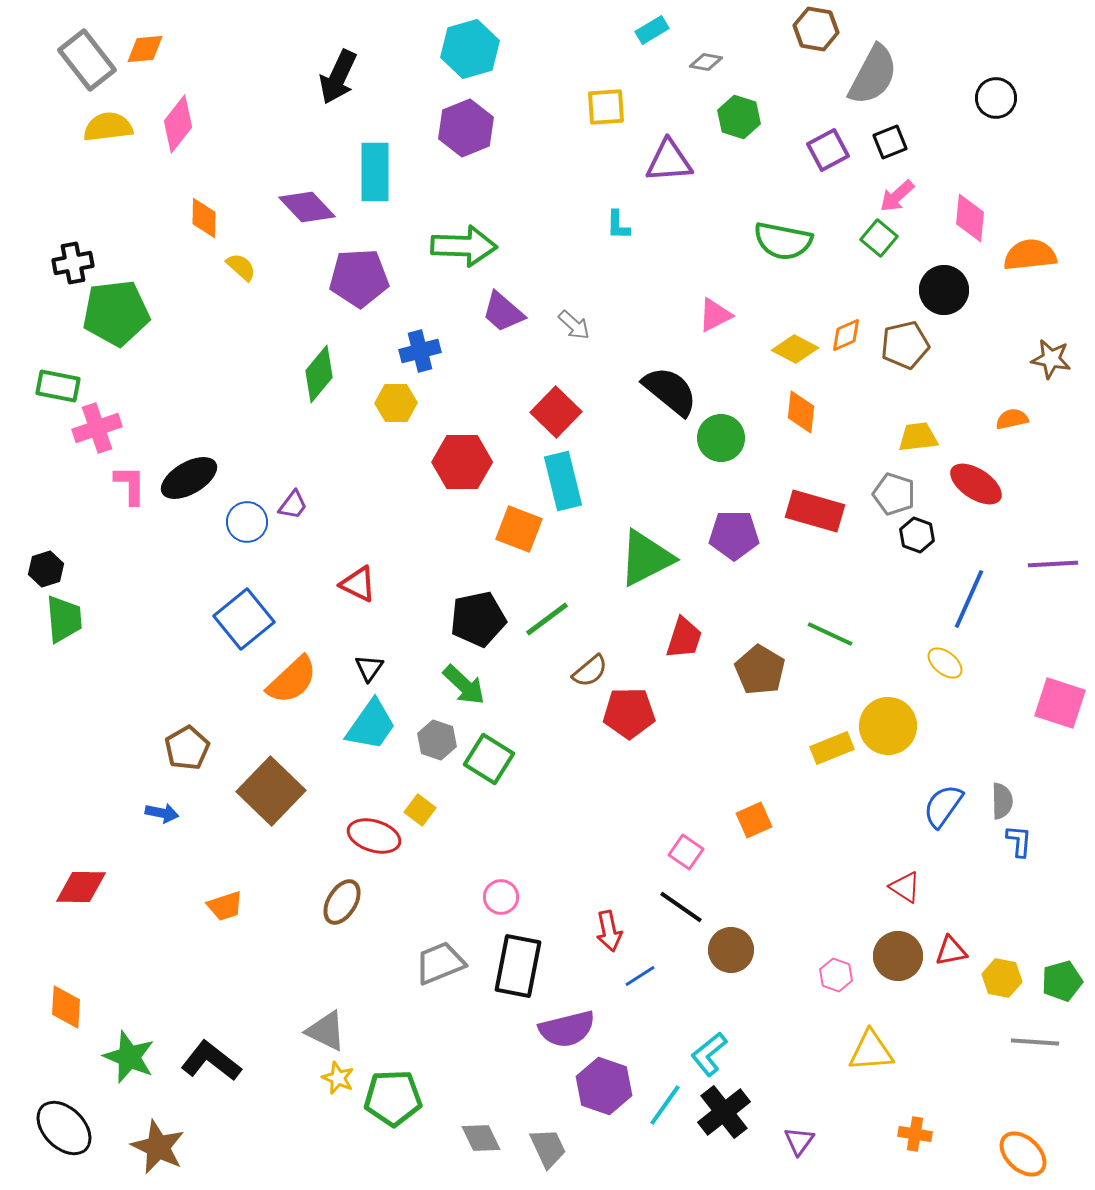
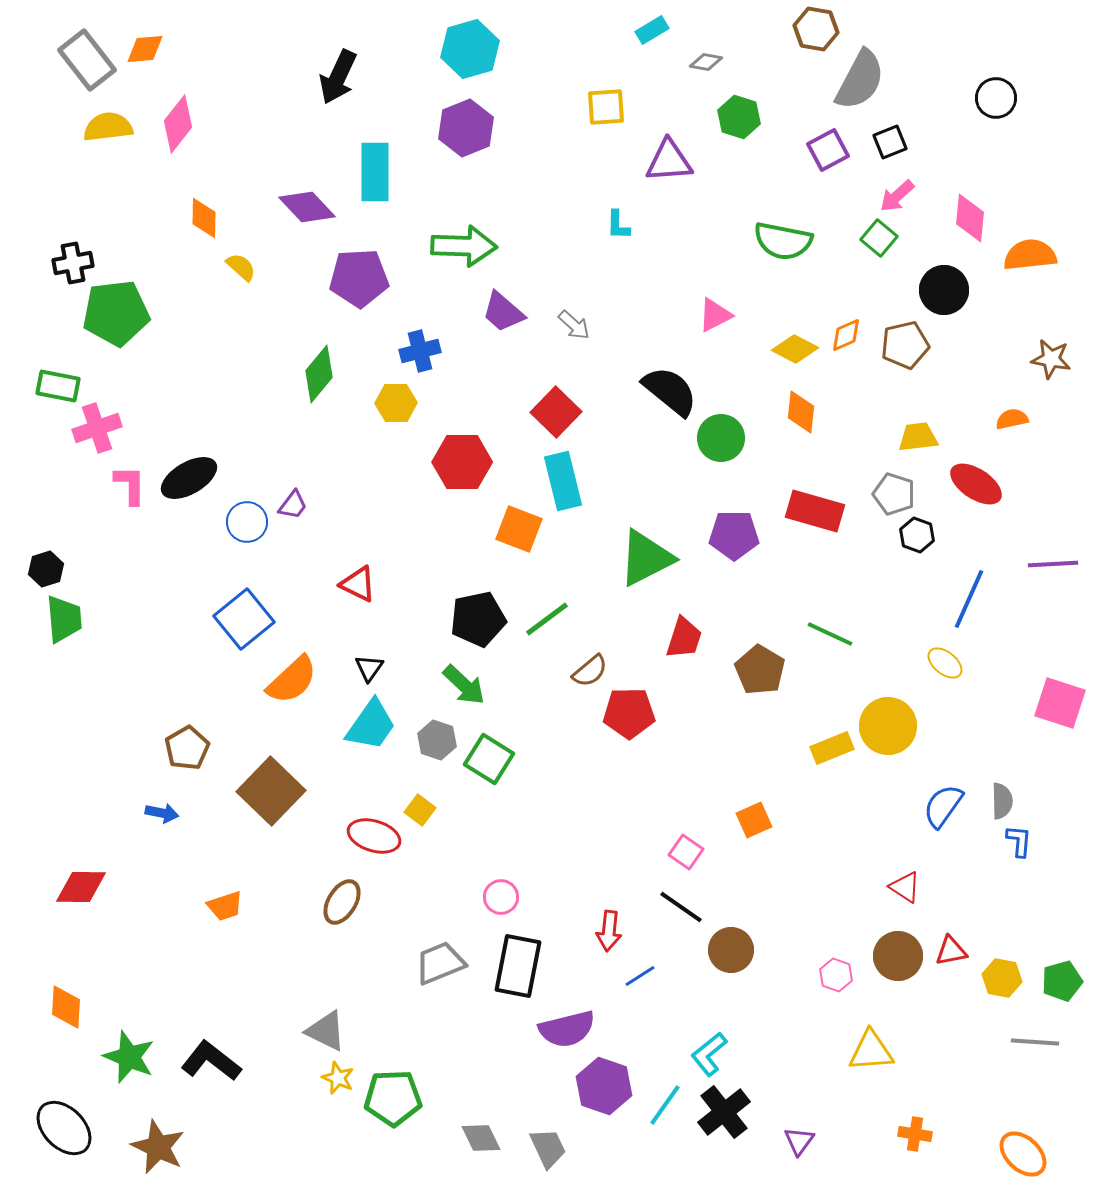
gray semicircle at (873, 75): moved 13 px left, 5 px down
red arrow at (609, 931): rotated 18 degrees clockwise
